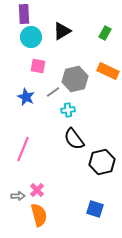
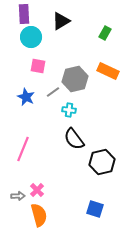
black triangle: moved 1 px left, 10 px up
cyan cross: moved 1 px right; rotated 16 degrees clockwise
